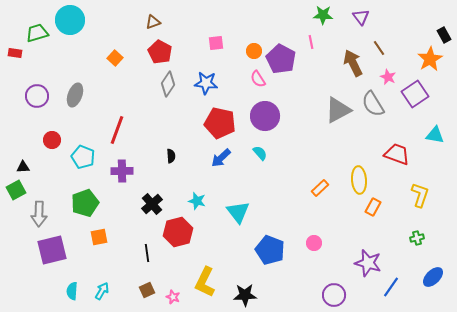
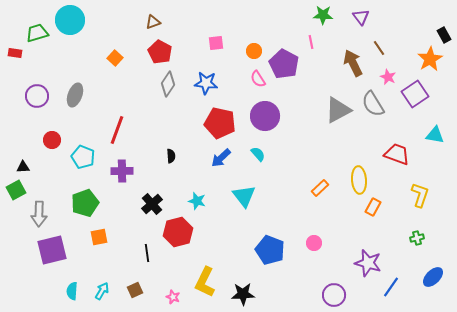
purple pentagon at (281, 59): moved 3 px right, 5 px down
cyan semicircle at (260, 153): moved 2 px left, 1 px down
cyan triangle at (238, 212): moved 6 px right, 16 px up
brown square at (147, 290): moved 12 px left
black star at (245, 295): moved 2 px left, 1 px up
